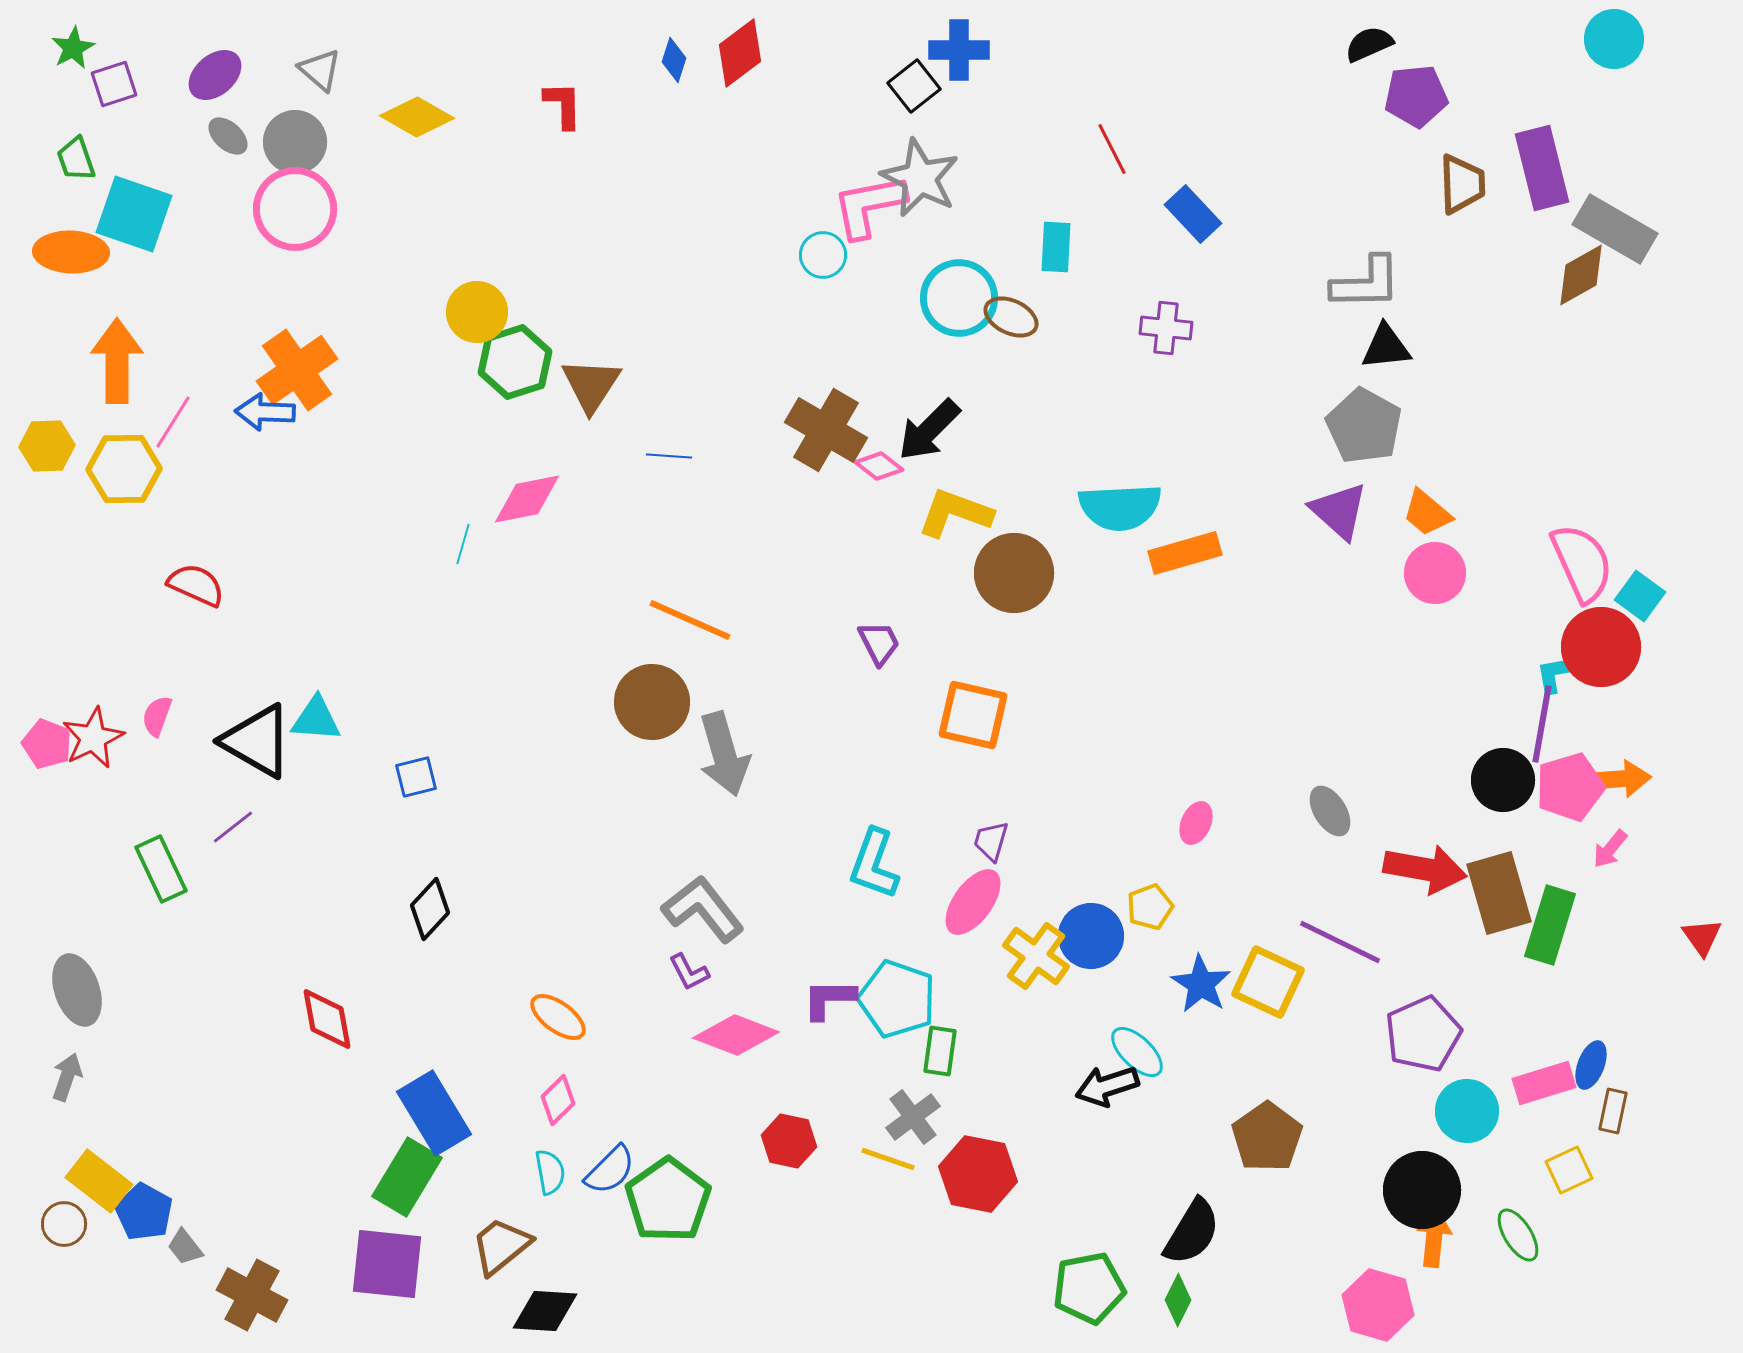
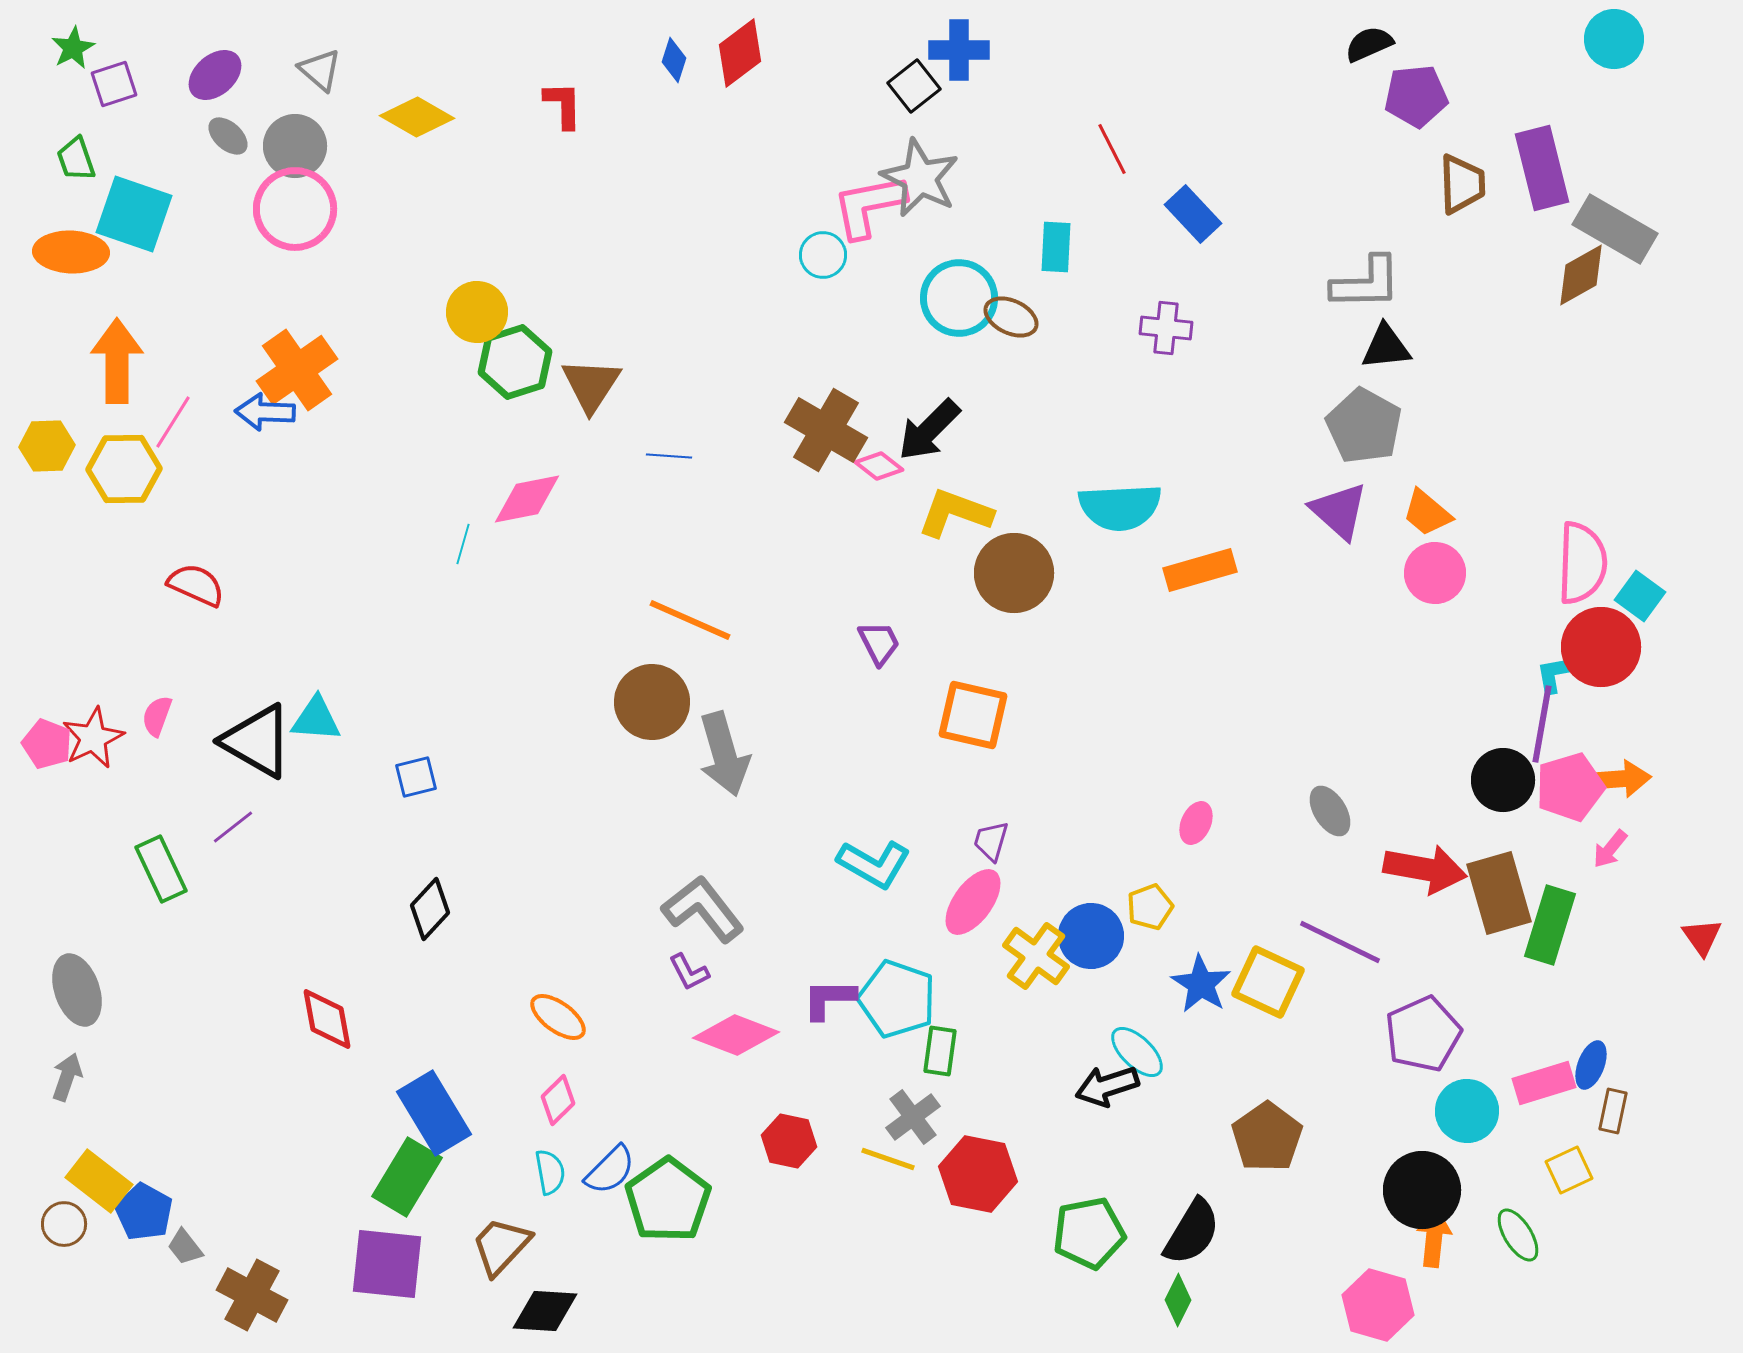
gray circle at (295, 142): moved 4 px down
orange rectangle at (1185, 553): moved 15 px right, 17 px down
pink semicircle at (1582, 563): rotated 26 degrees clockwise
cyan L-shape at (874, 864): rotated 80 degrees counterclockwise
brown trapezoid at (501, 1246): rotated 8 degrees counterclockwise
green pentagon at (1089, 1288): moved 55 px up
